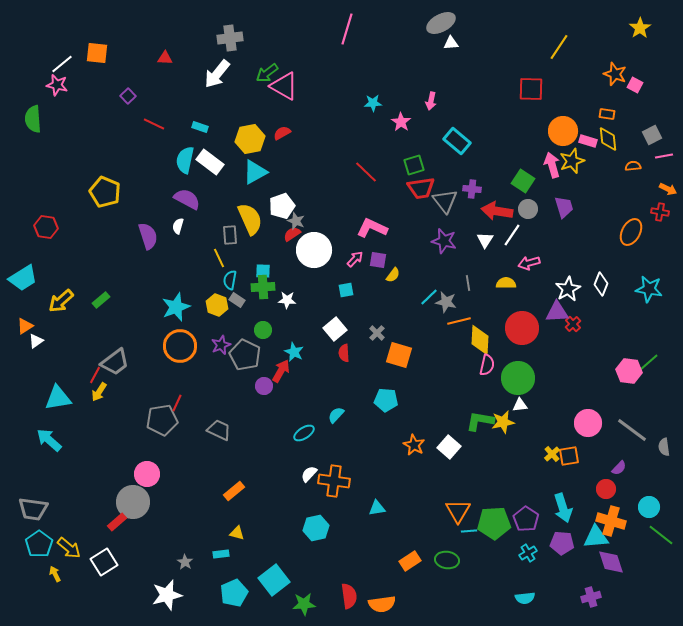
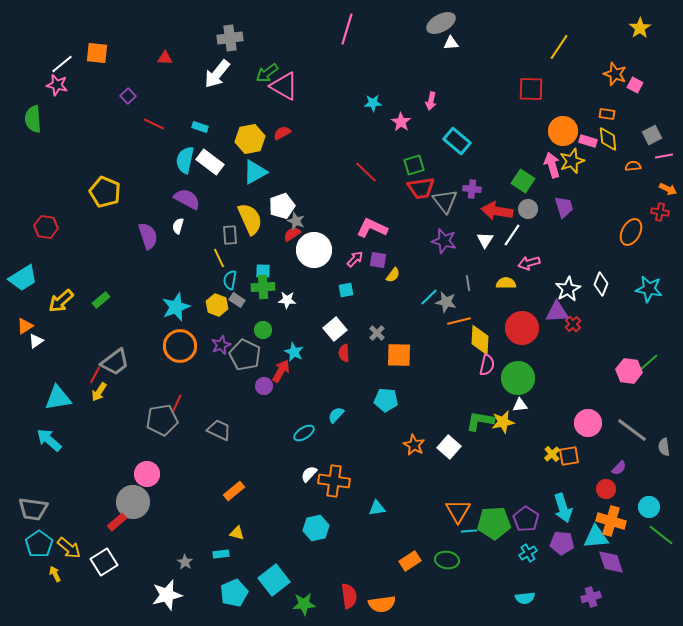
orange square at (399, 355): rotated 16 degrees counterclockwise
